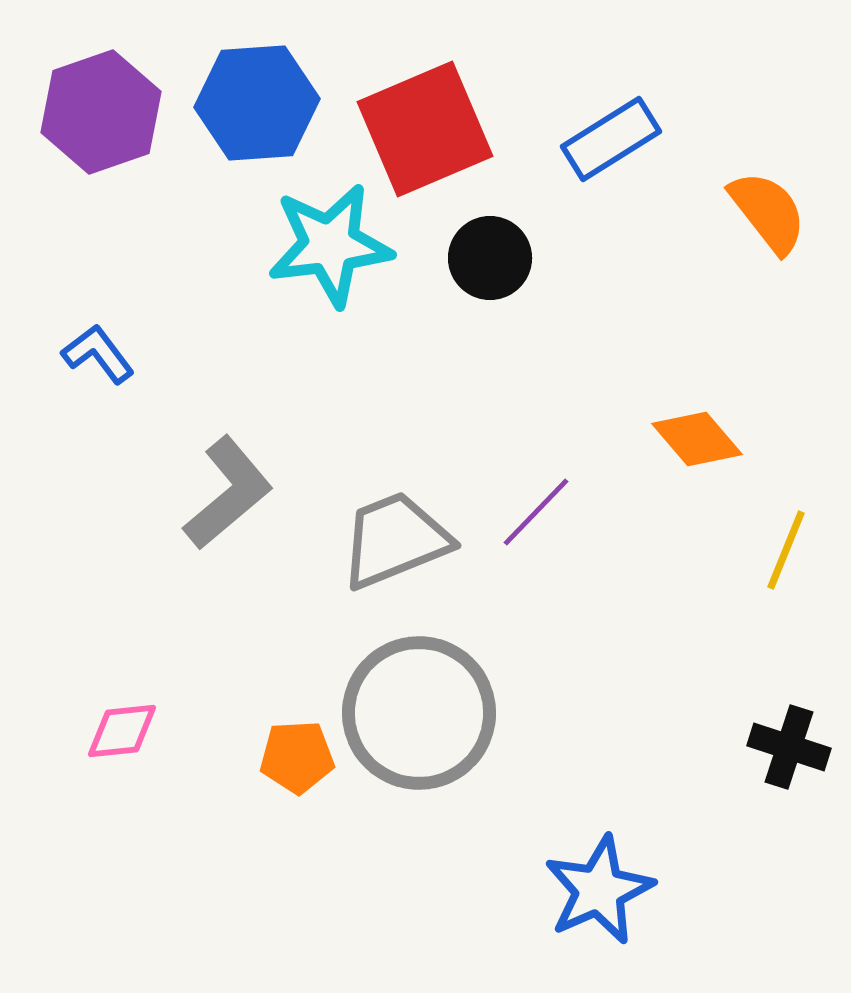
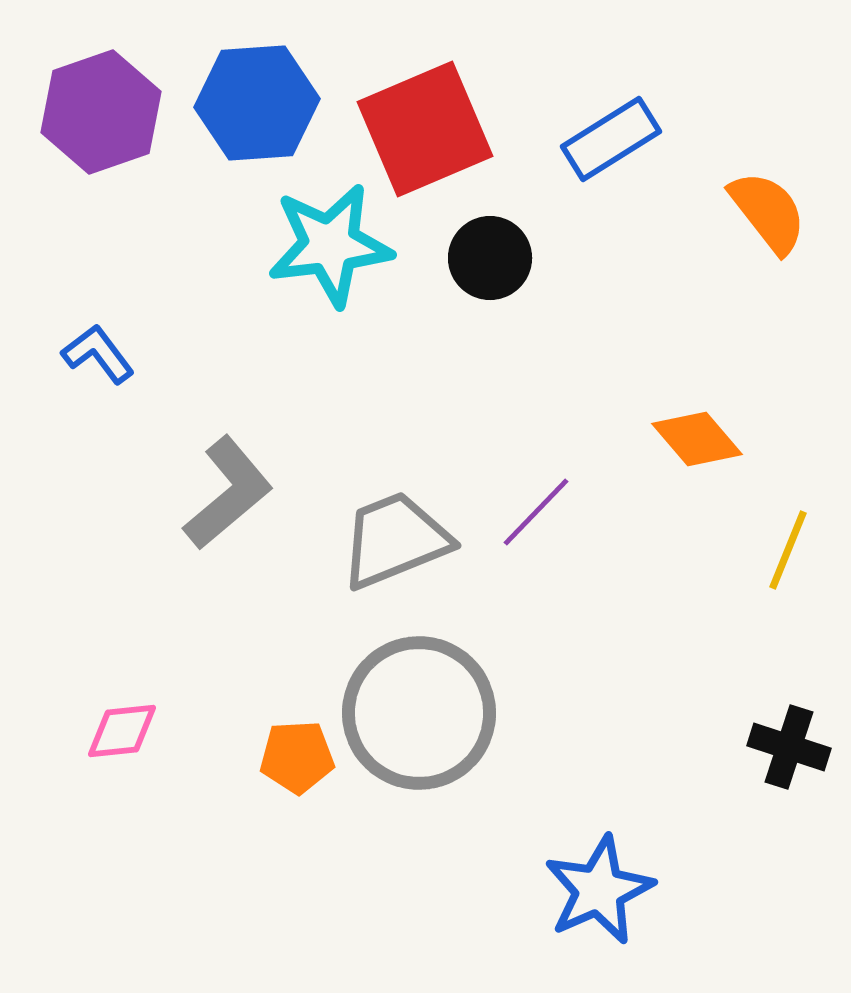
yellow line: moved 2 px right
